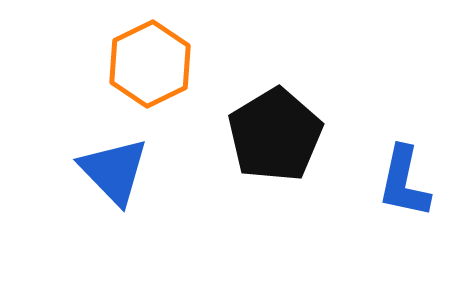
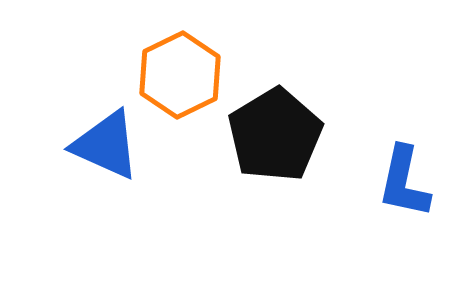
orange hexagon: moved 30 px right, 11 px down
blue triangle: moved 8 px left, 26 px up; rotated 22 degrees counterclockwise
